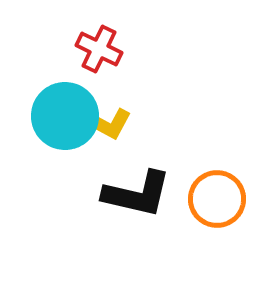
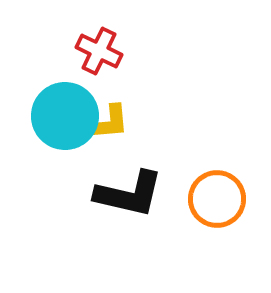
red cross: moved 2 px down
yellow L-shape: rotated 33 degrees counterclockwise
black L-shape: moved 8 px left
